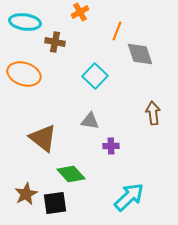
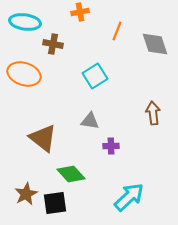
orange cross: rotated 18 degrees clockwise
brown cross: moved 2 px left, 2 px down
gray diamond: moved 15 px right, 10 px up
cyan square: rotated 15 degrees clockwise
